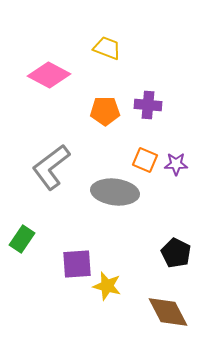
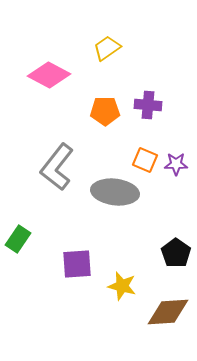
yellow trapezoid: rotated 56 degrees counterclockwise
gray L-shape: moved 6 px right; rotated 15 degrees counterclockwise
green rectangle: moved 4 px left
black pentagon: rotated 8 degrees clockwise
yellow star: moved 15 px right
brown diamond: rotated 66 degrees counterclockwise
